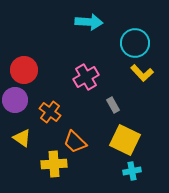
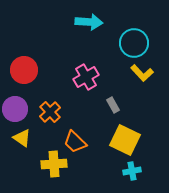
cyan circle: moved 1 px left
purple circle: moved 9 px down
orange cross: rotated 10 degrees clockwise
